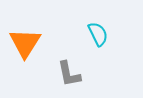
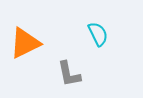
orange triangle: rotated 32 degrees clockwise
